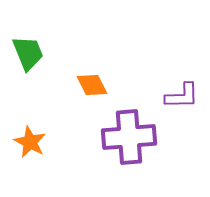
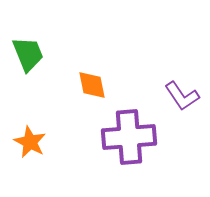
green trapezoid: moved 1 px down
orange diamond: rotated 16 degrees clockwise
purple L-shape: rotated 57 degrees clockwise
